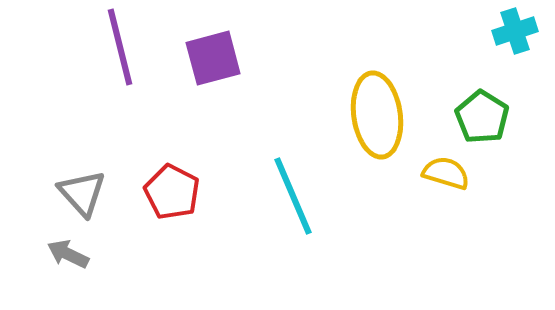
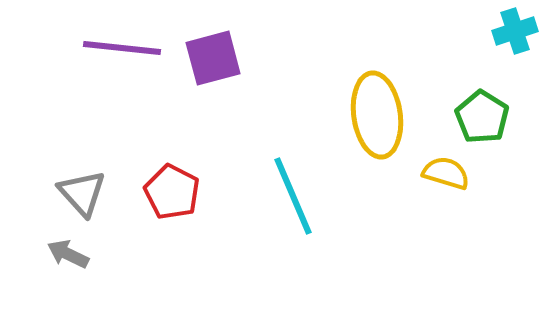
purple line: moved 2 px right, 1 px down; rotated 70 degrees counterclockwise
